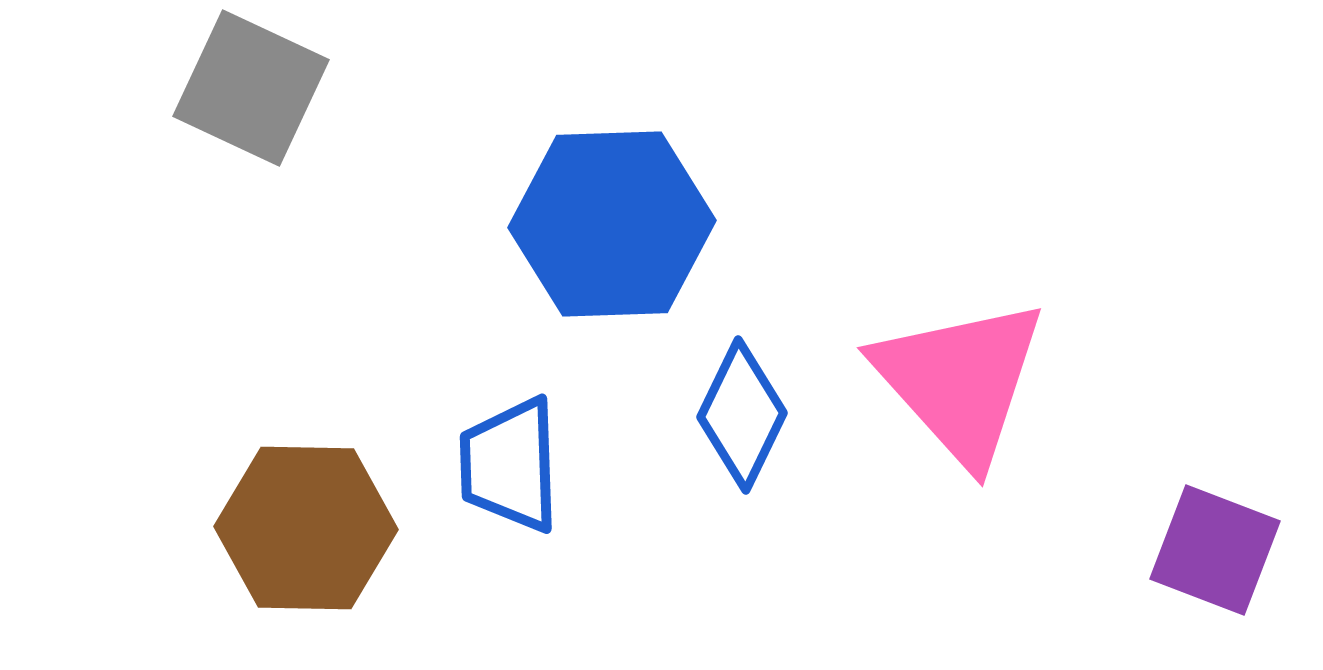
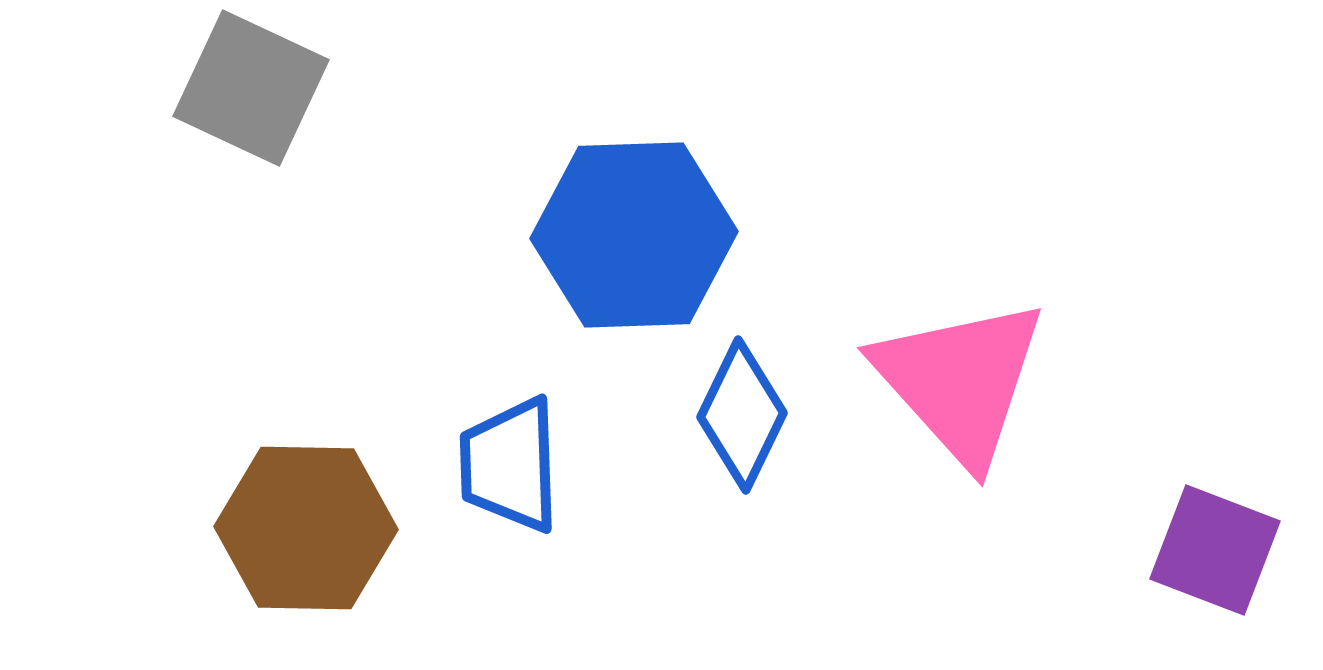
blue hexagon: moved 22 px right, 11 px down
